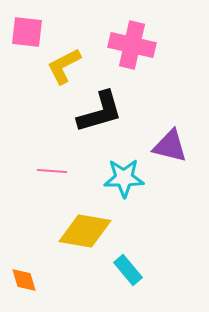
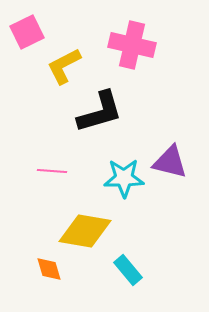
pink square: rotated 32 degrees counterclockwise
purple triangle: moved 16 px down
orange diamond: moved 25 px right, 11 px up
